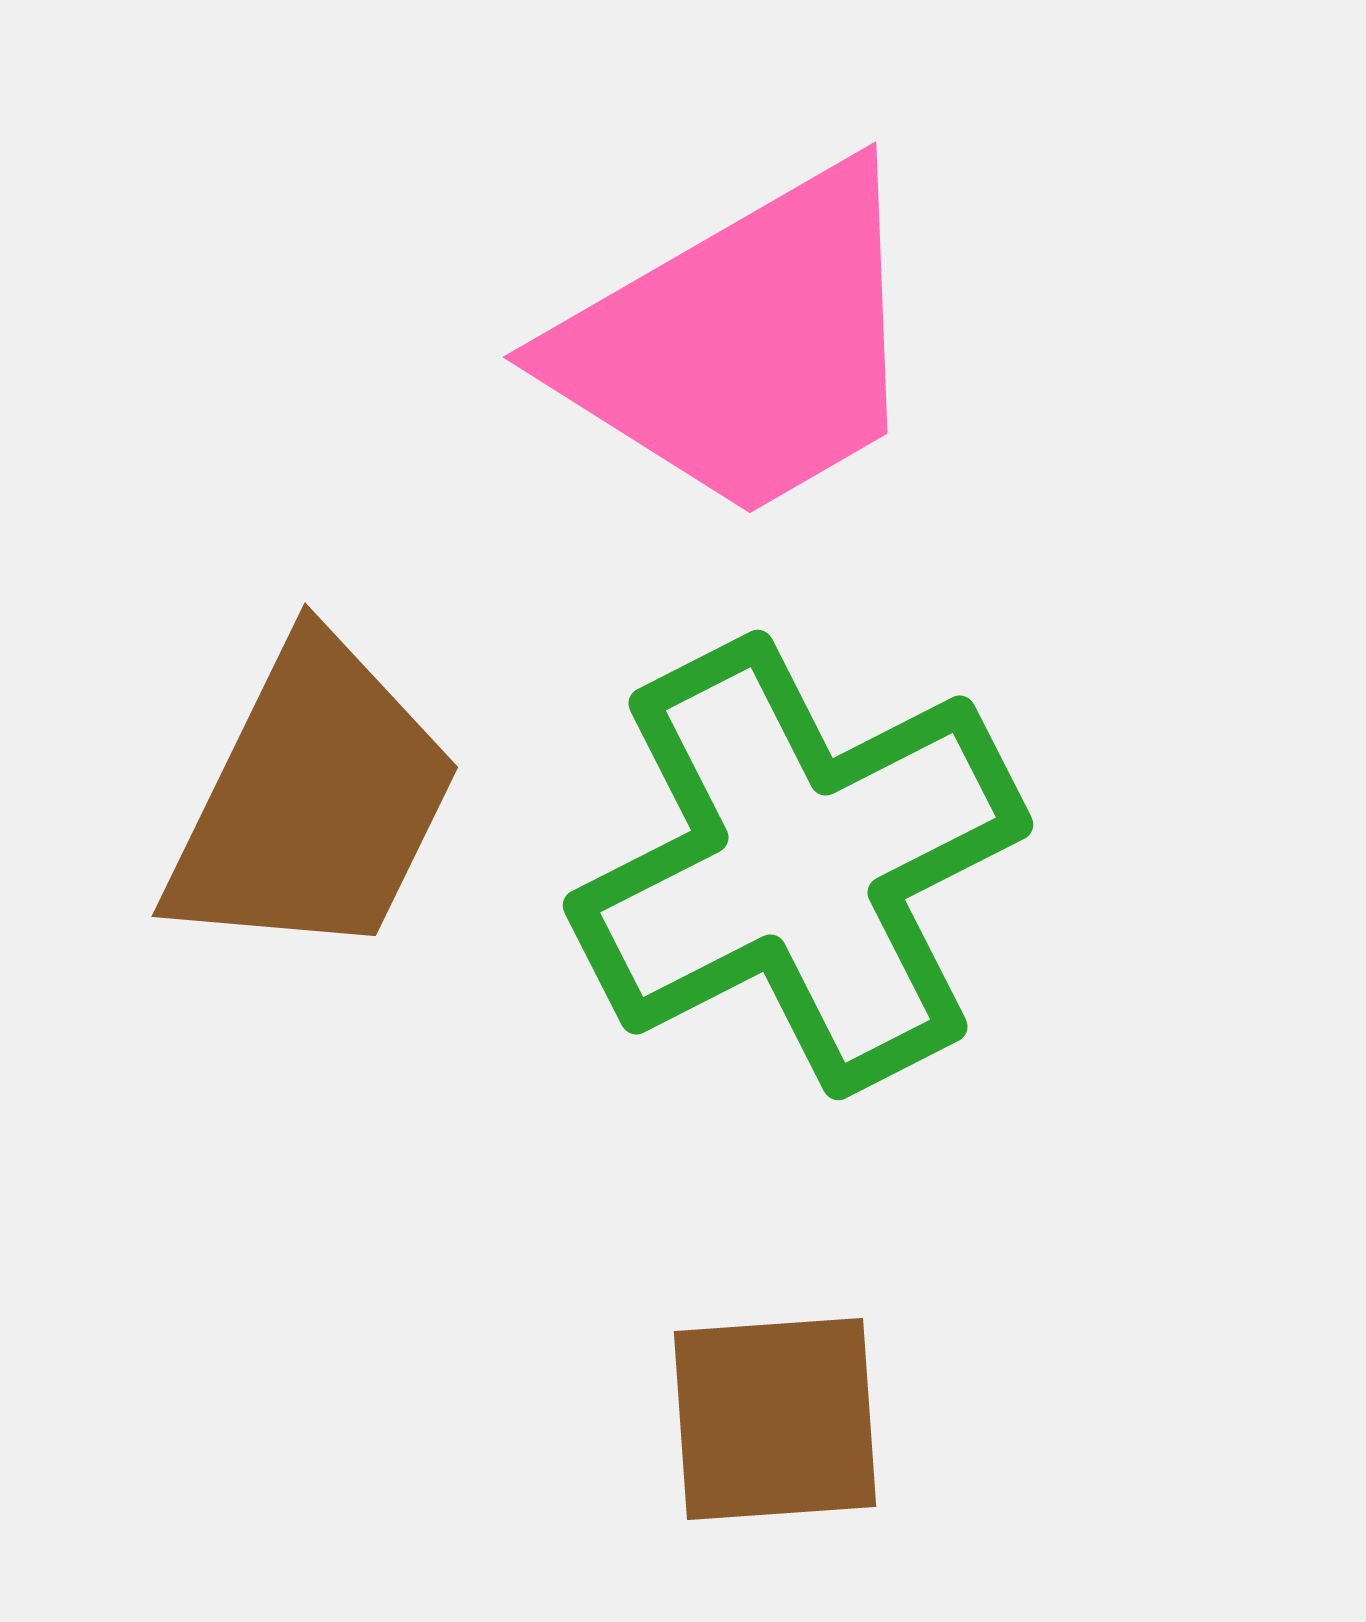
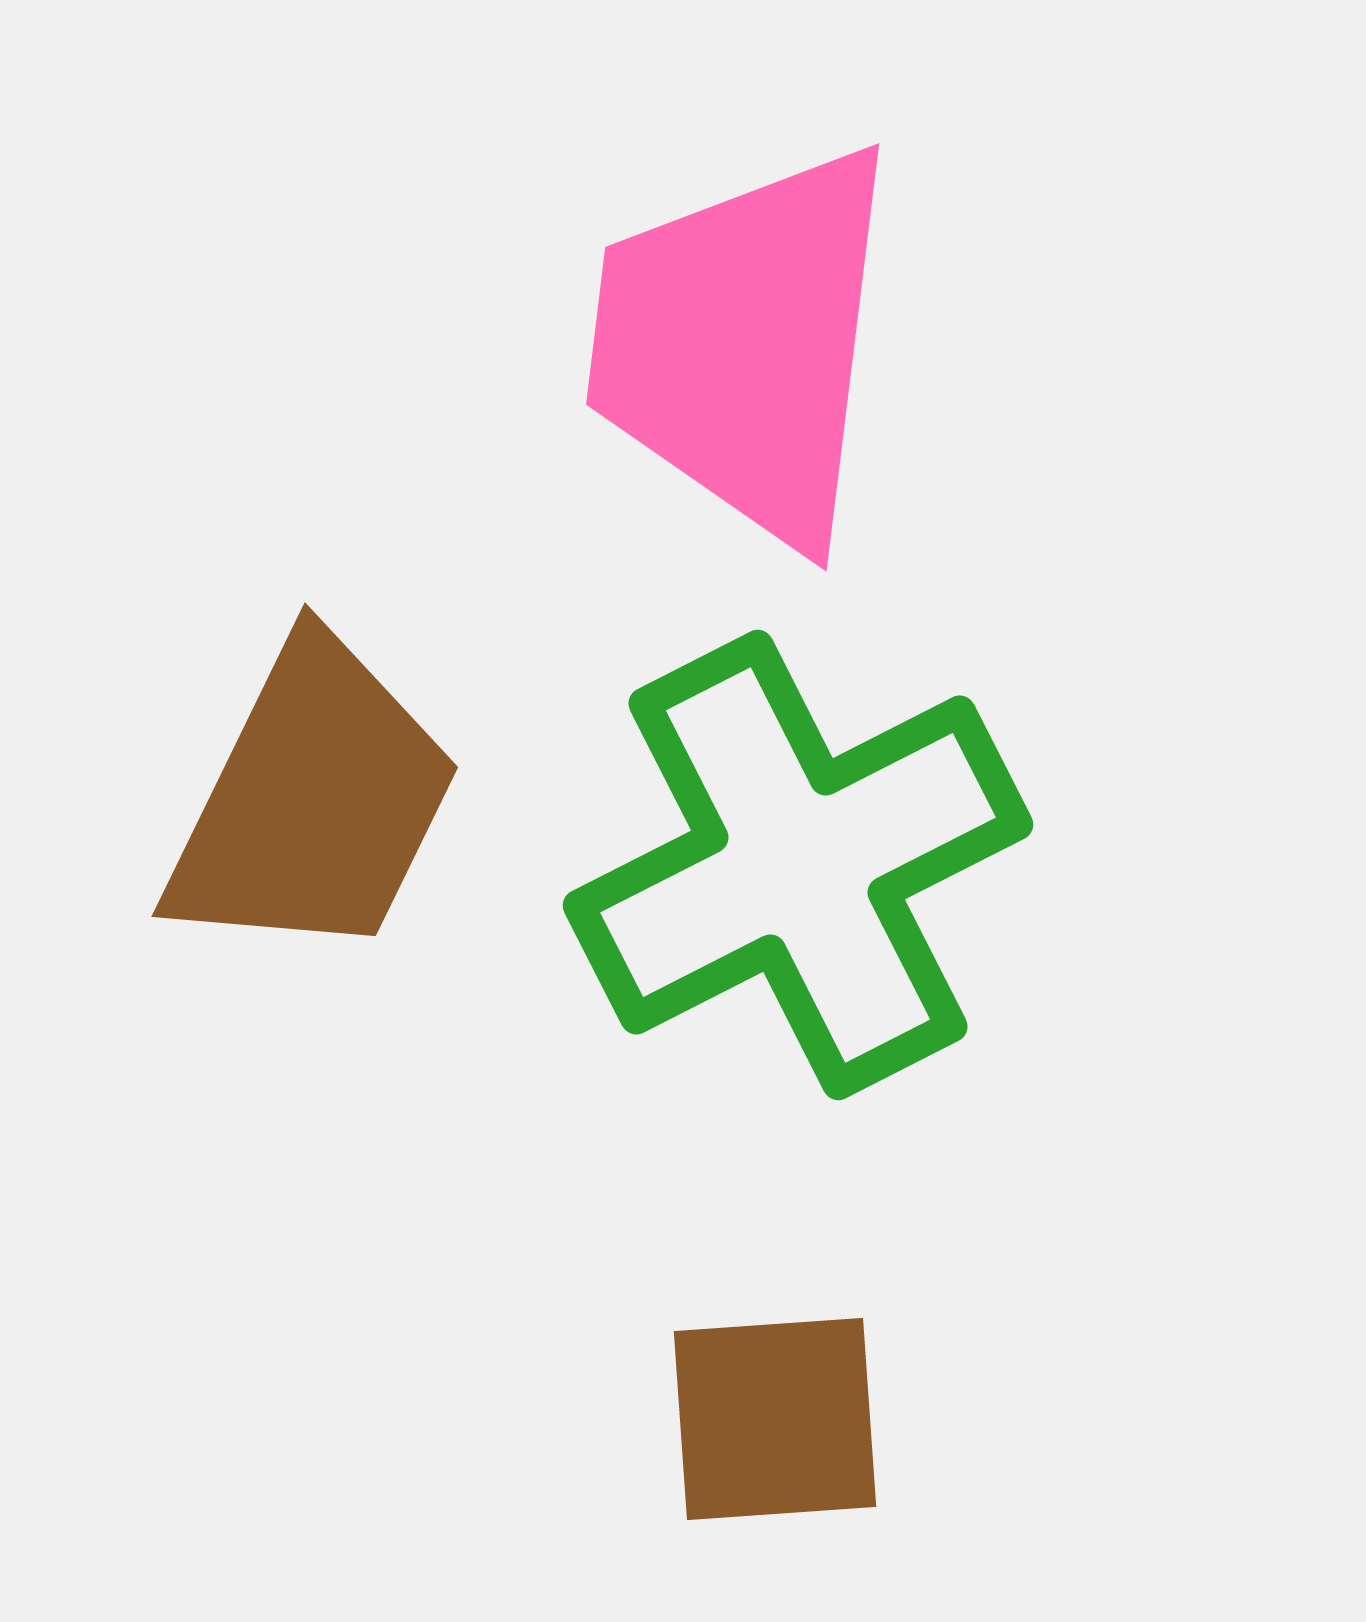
pink trapezoid: rotated 127 degrees clockwise
